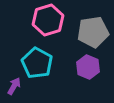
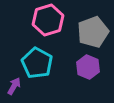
gray pentagon: rotated 12 degrees counterclockwise
